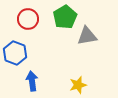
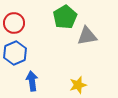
red circle: moved 14 px left, 4 px down
blue hexagon: rotated 15 degrees clockwise
